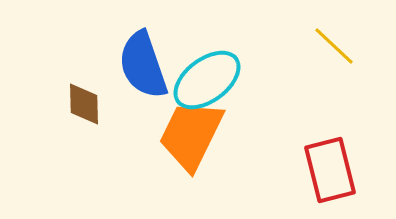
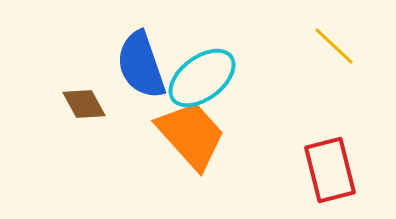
blue semicircle: moved 2 px left
cyan ellipse: moved 5 px left, 2 px up
brown diamond: rotated 27 degrees counterclockwise
orange trapezoid: rotated 112 degrees clockwise
